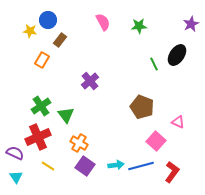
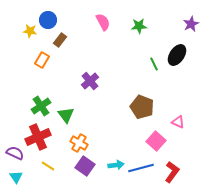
blue line: moved 2 px down
